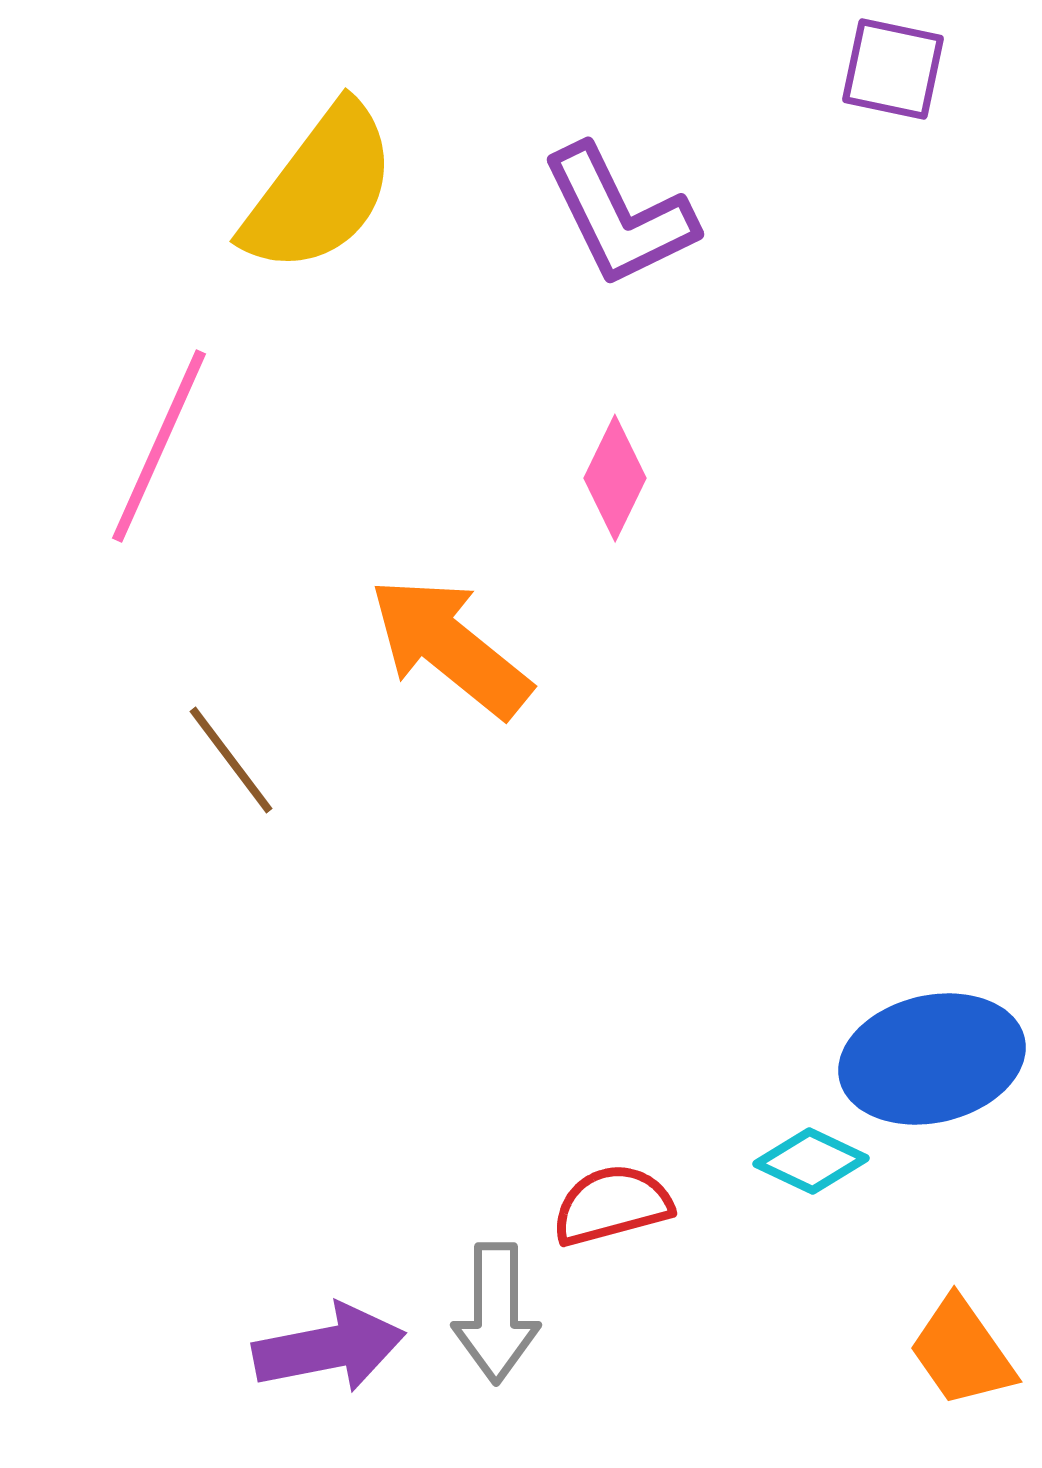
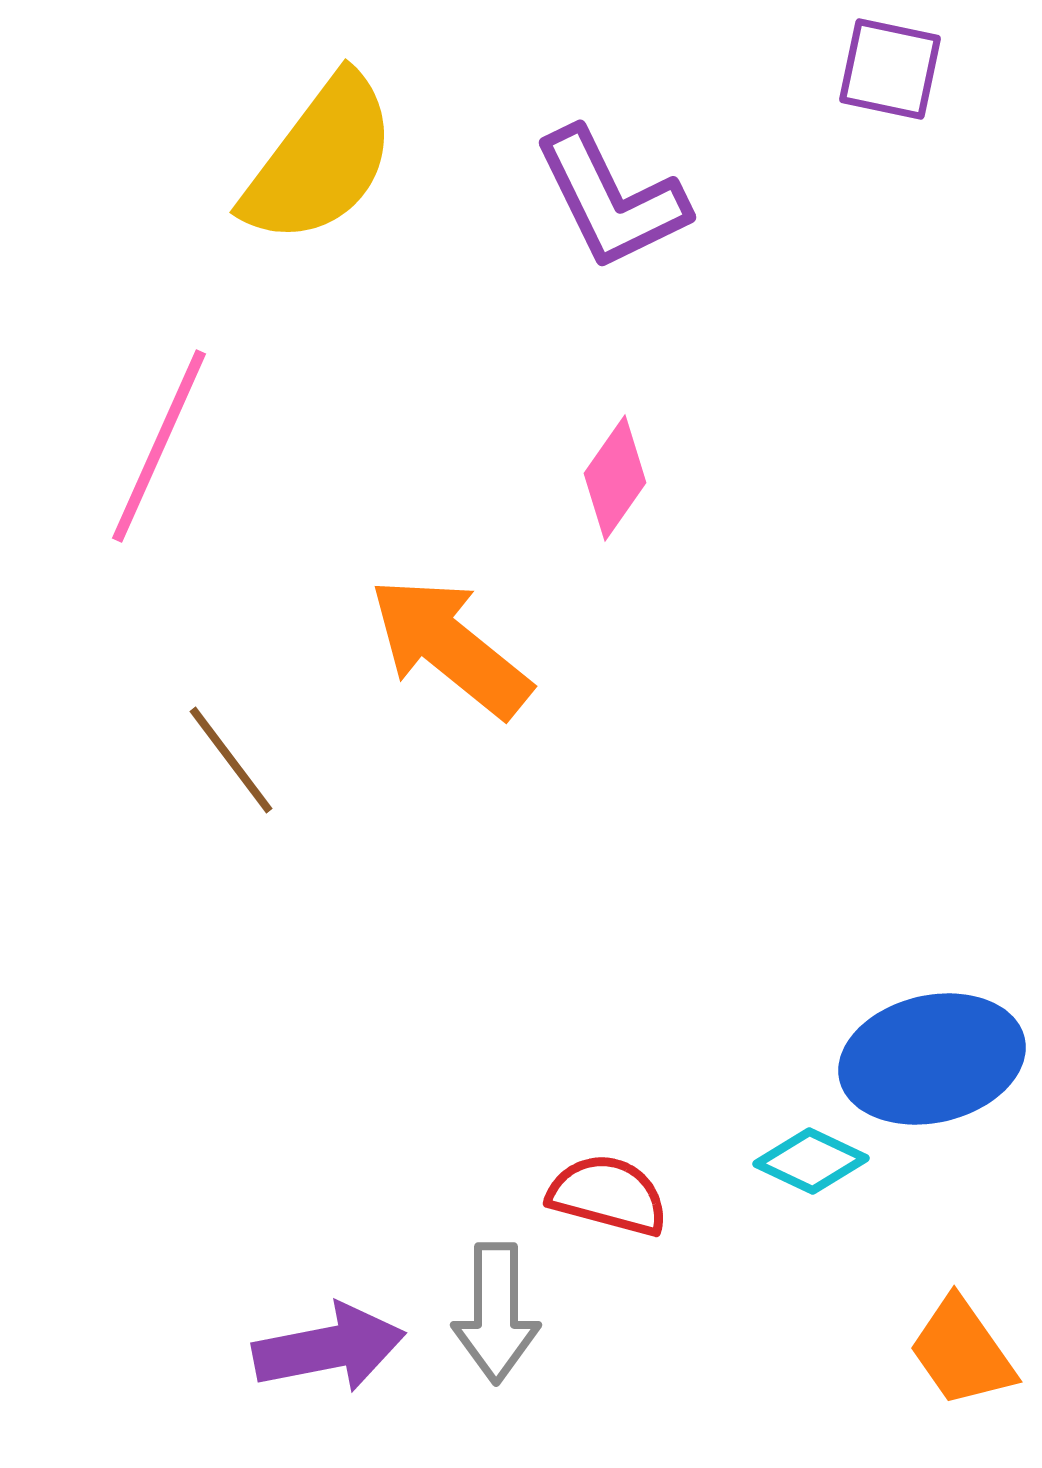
purple square: moved 3 px left
yellow semicircle: moved 29 px up
purple L-shape: moved 8 px left, 17 px up
pink diamond: rotated 9 degrees clockwise
red semicircle: moved 4 px left, 10 px up; rotated 30 degrees clockwise
